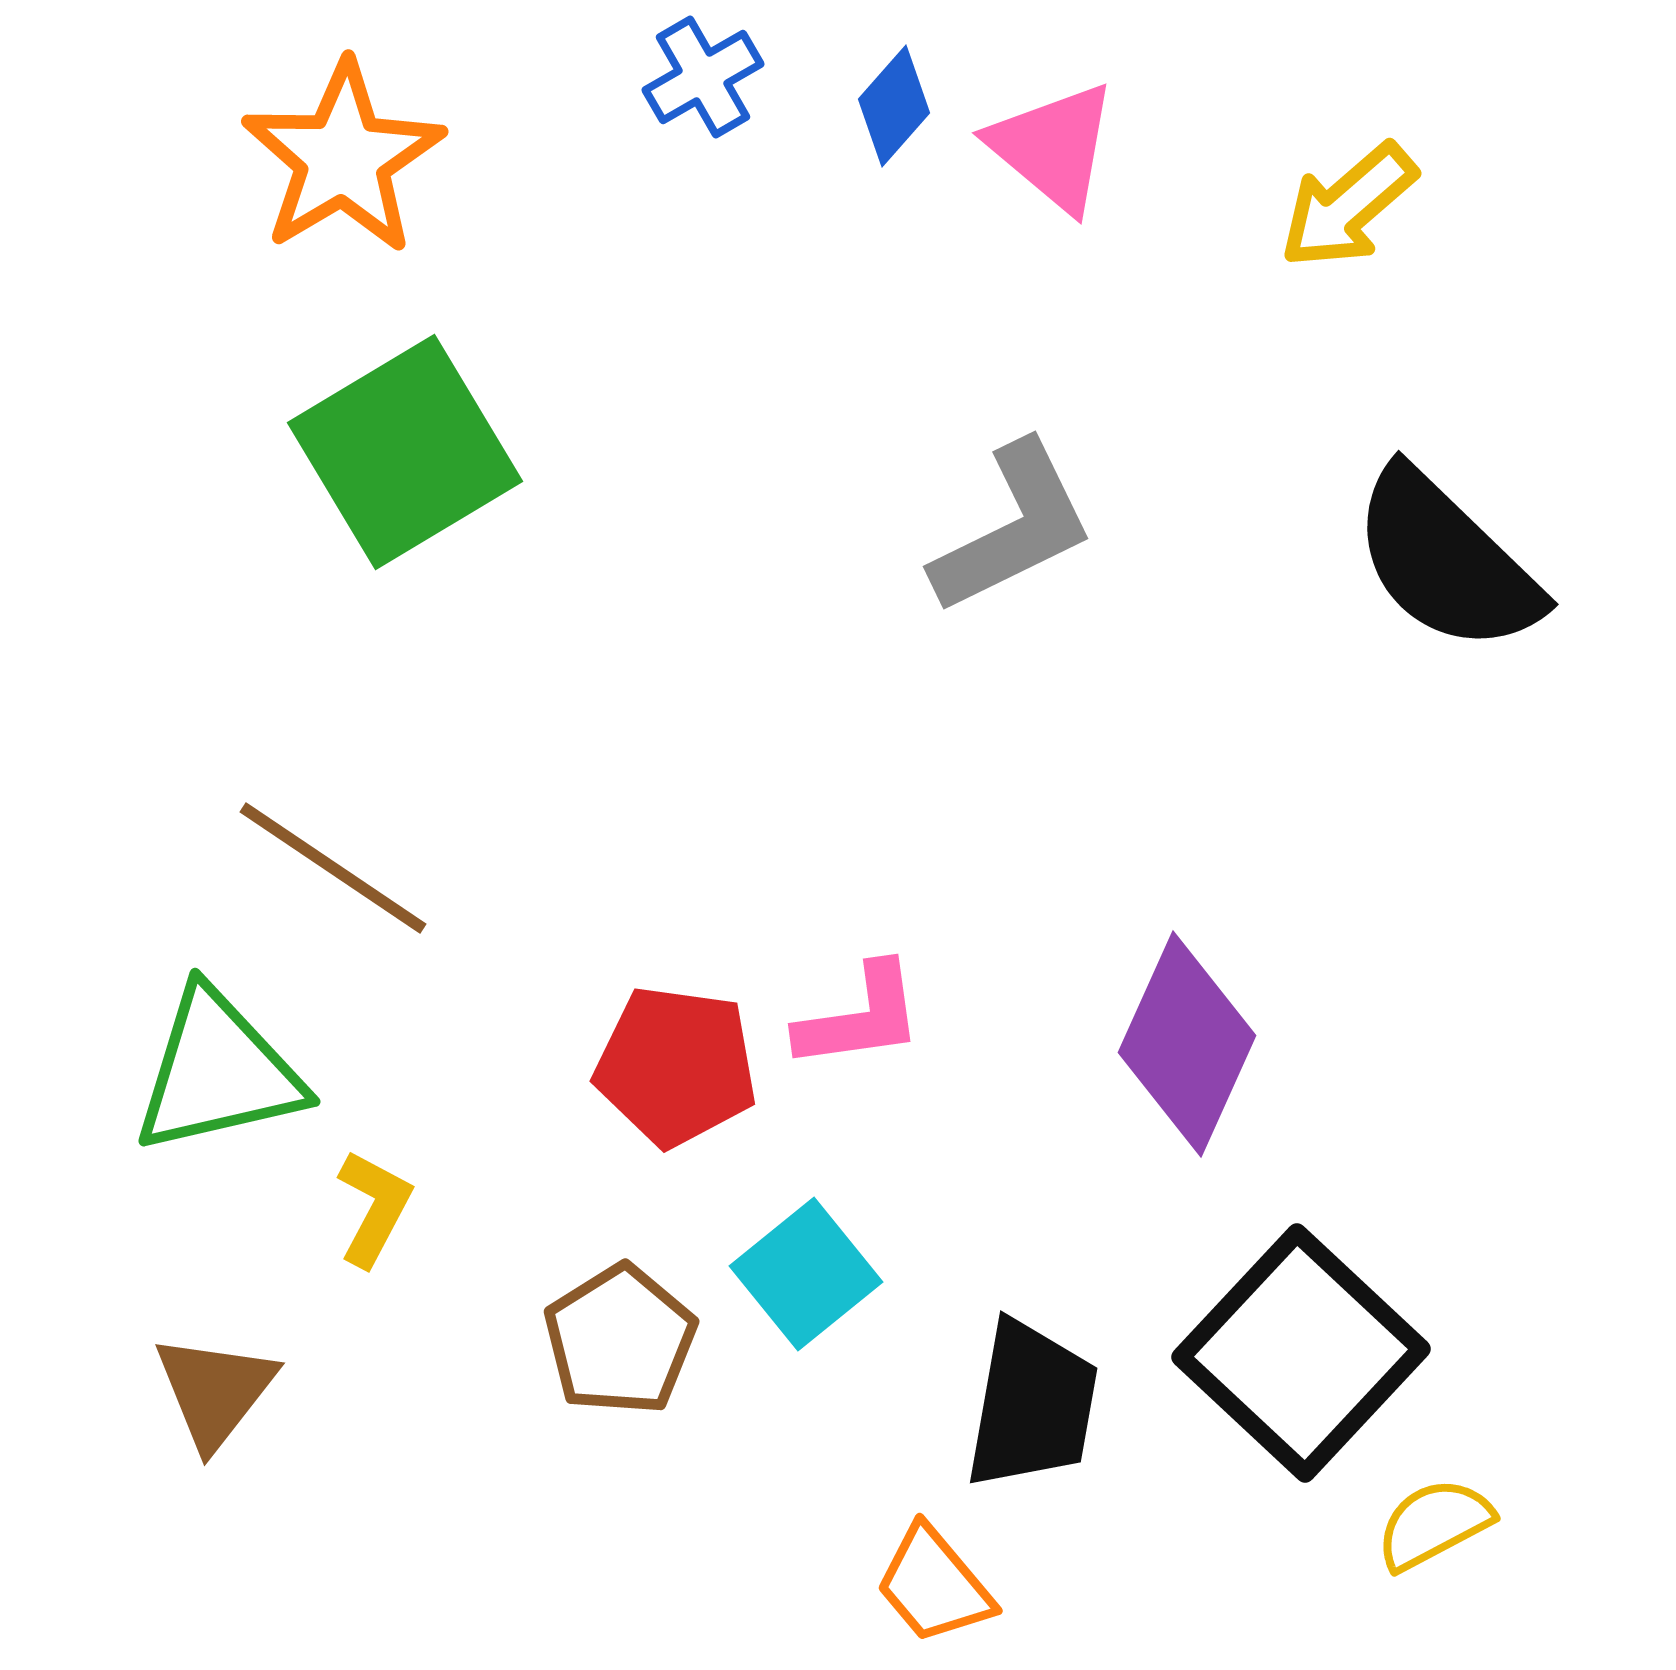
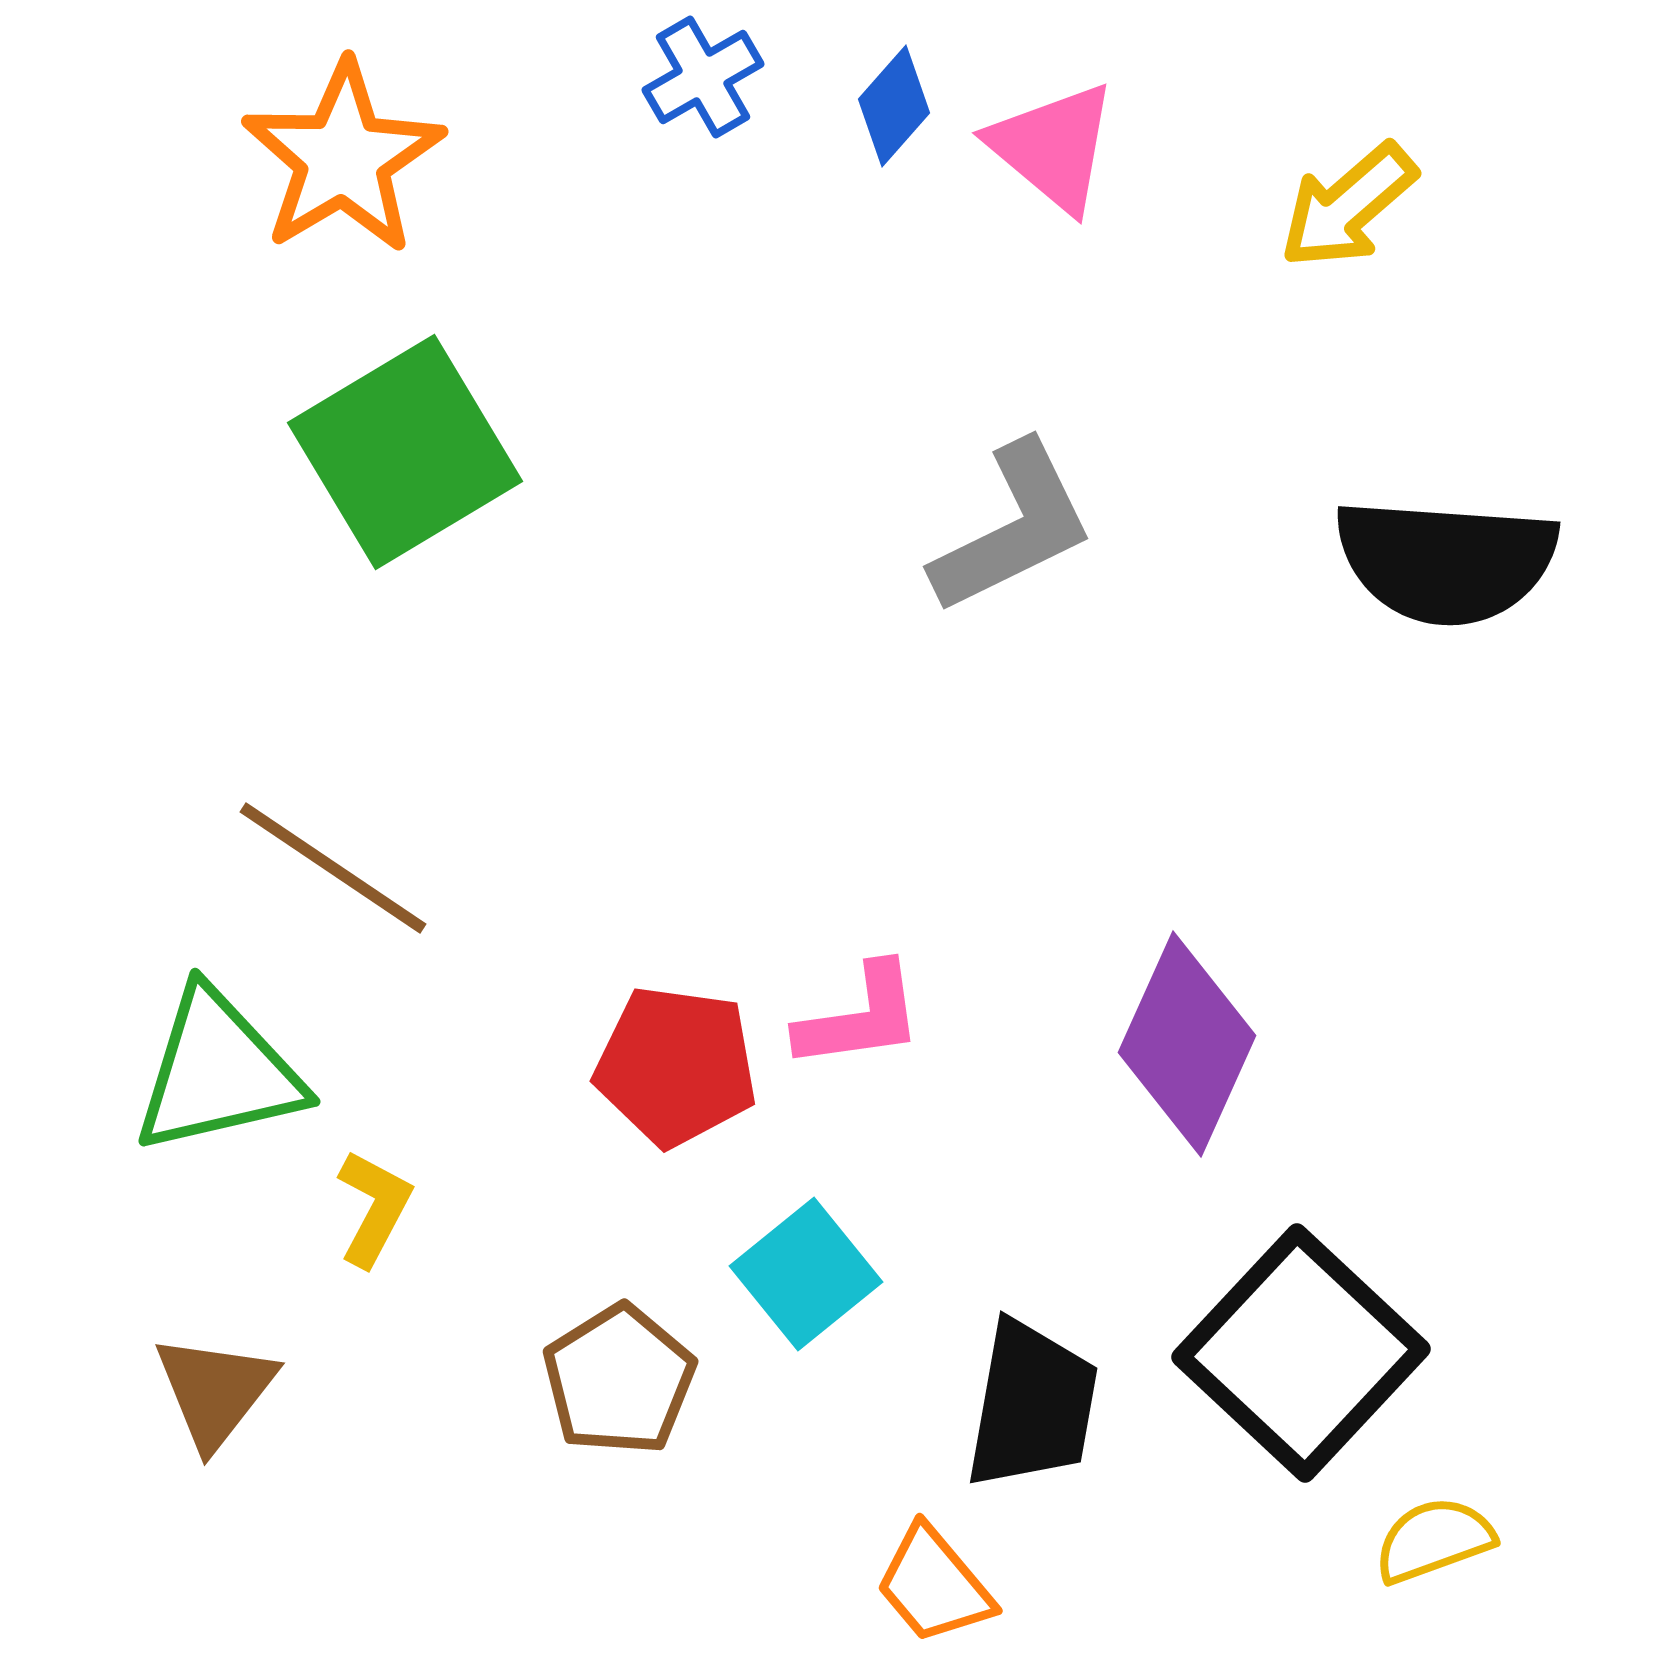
black semicircle: rotated 40 degrees counterclockwise
brown pentagon: moved 1 px left, 40 px down
yellow semicircle: moved 16 px down; rotated 8 degrees clockwise
